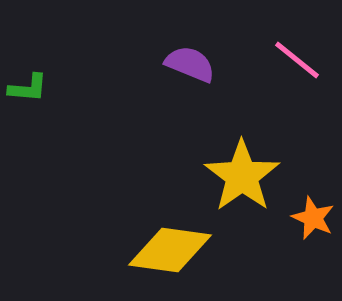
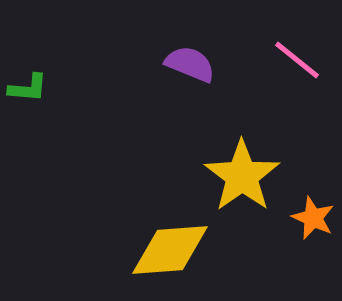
yellow diamond: rotated 12 degrees counterclockwise
